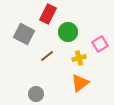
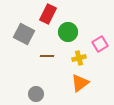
brown line: rotated 40 degrees clockwise
